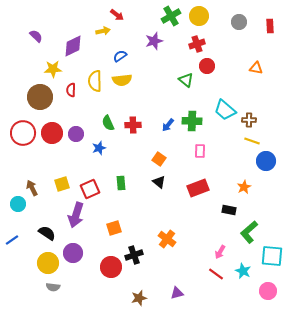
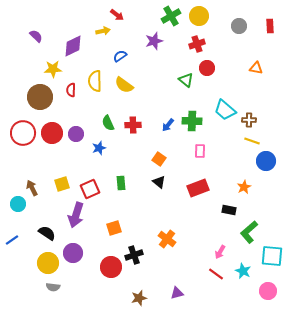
gray circle at (239, 22): moved 4 px down
red circle at (207, 66): moved 2 px down
yellow semicircle at (122, 80): moved 2 px right, 5 px down; rotated 42 degrees clockwise
